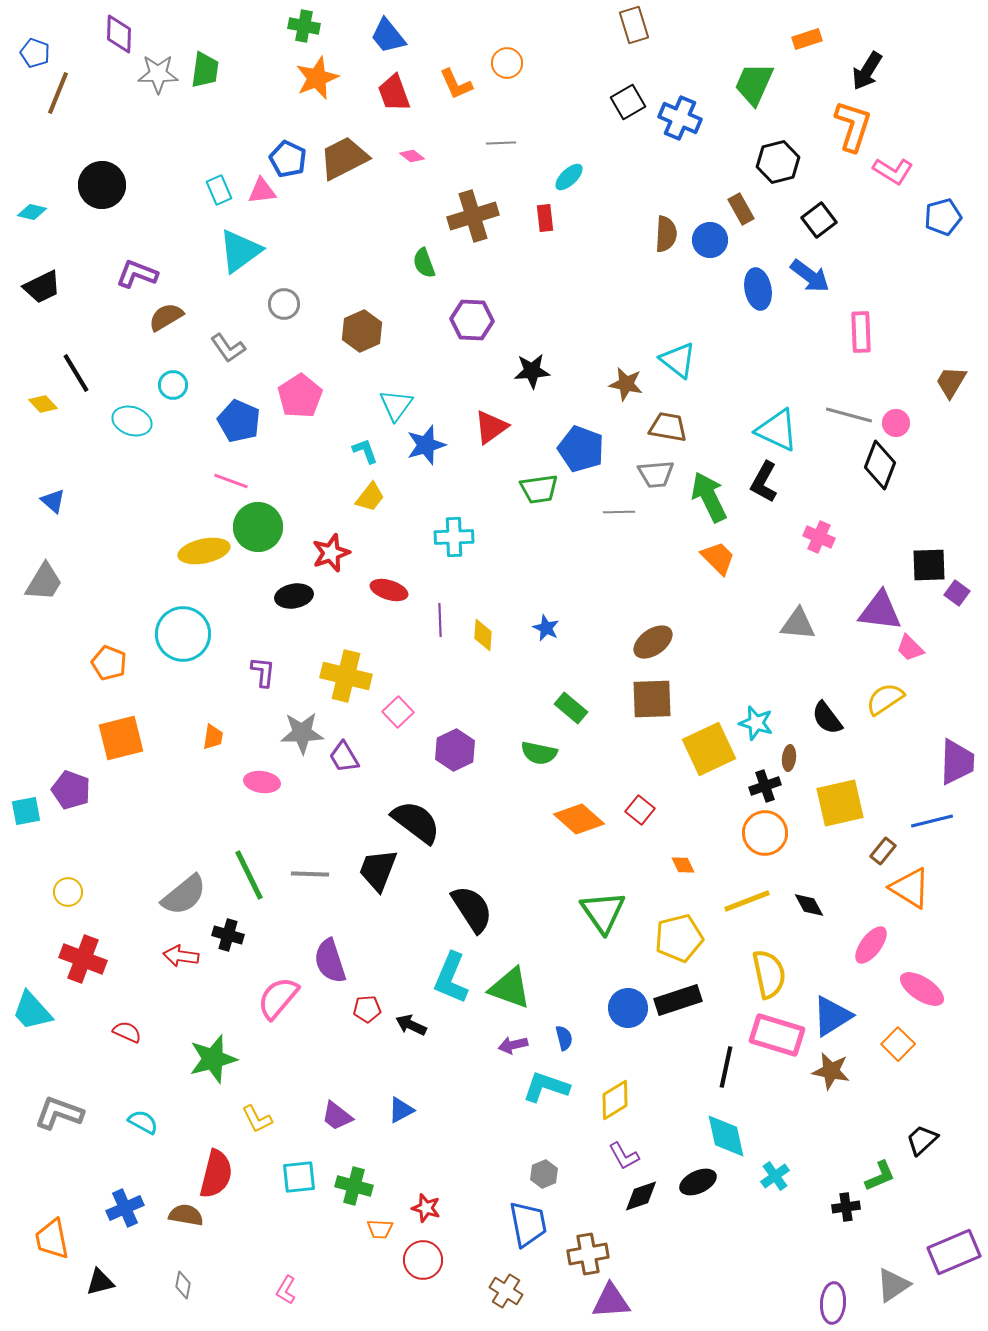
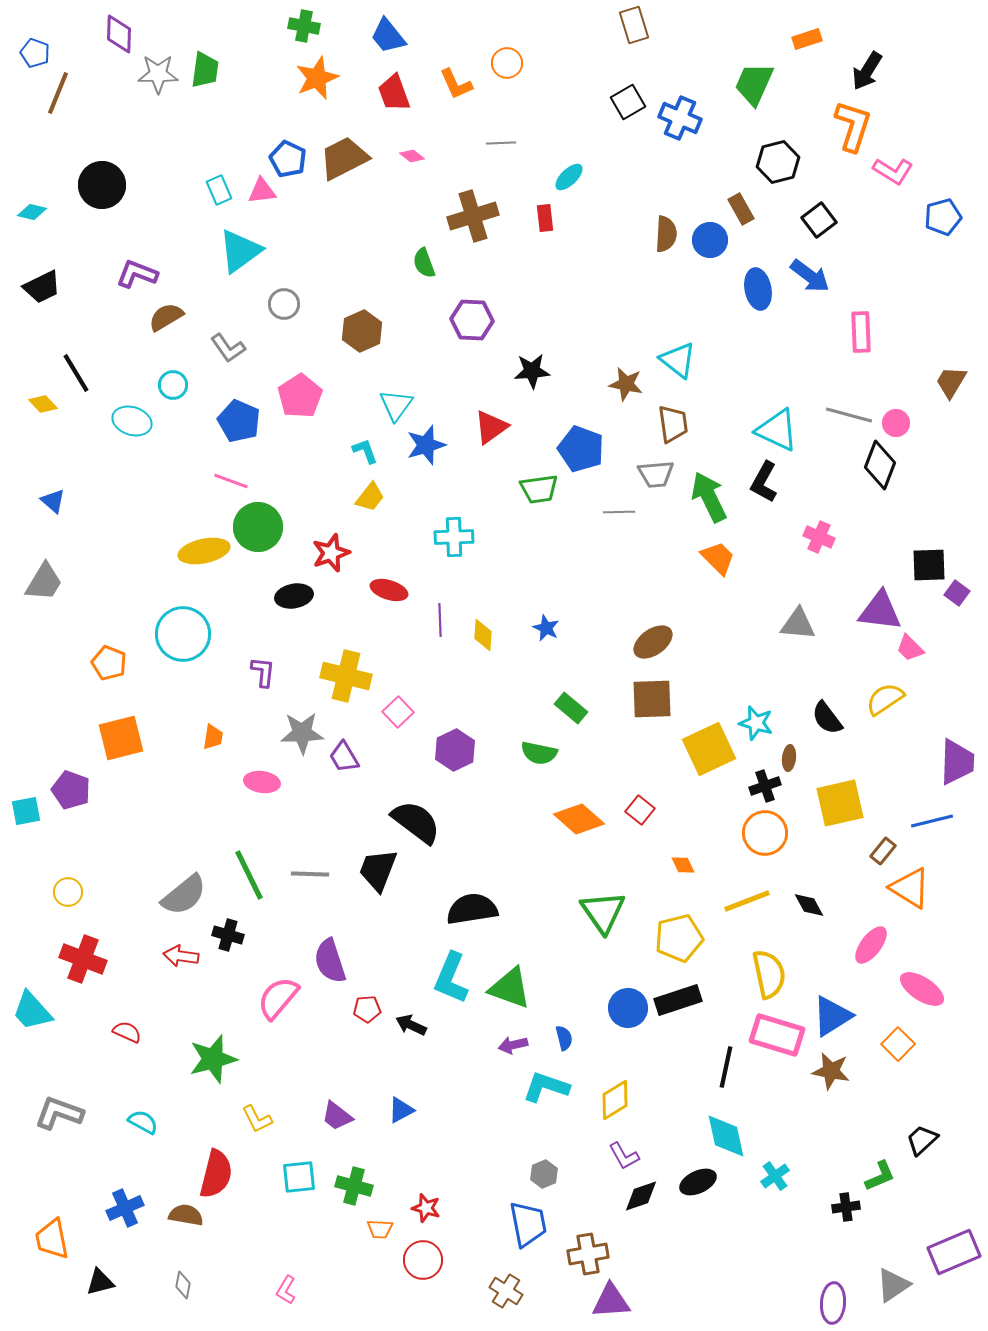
brown trapezoid at (668, 427): moved 5 px right, 3 px up; rotated 72 degrees clockwise
black semicircle at (472, 909): rotated 66 degrees counterclockwise
